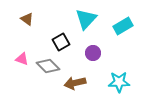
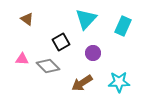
cyan rectangle: rotated 36 degrees counterclockwise
pink triangle: rotated 16 degrees counterclockwise
brown arrow: moved 7 px right; rotated 20 degrees counterclockwise
